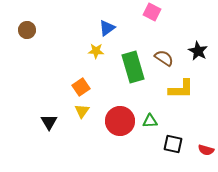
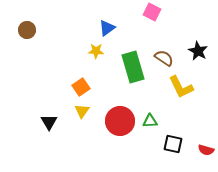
yellow L-shape: moved 2 px up; rotated 64 degrees clockwise
